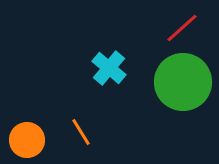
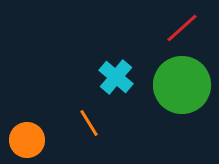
cyan cross: moved 7 px right, 9 px down
green circle: moved 1 px left, 3 px down
orange line: moved 8 px right, 9 px up
